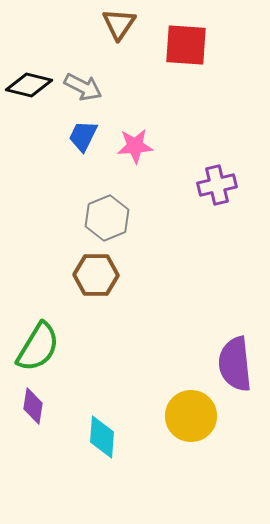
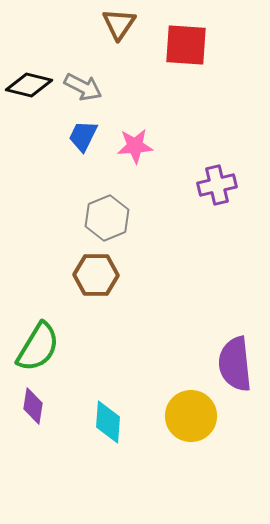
cyan diamond: moved 6 px right, 15 px up
